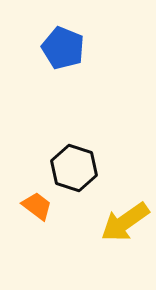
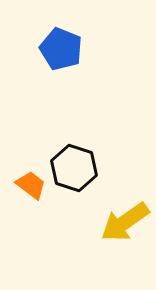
blue pentagon: moved 2 px left, 1 px down
orange trapezoid: moved 6 px left, 21 px up
